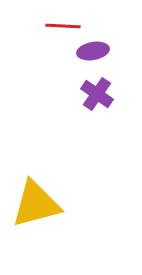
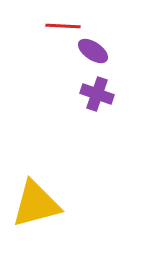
purple ellipse: rotated 44 degrees clockwise
purple cross: rotated 16 degrees counterclockwise
